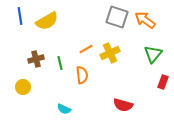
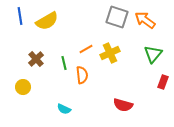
brown cross: rotated 28 degrees counterclockwise
green line: moved 4 px right
